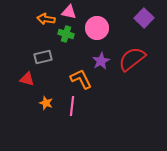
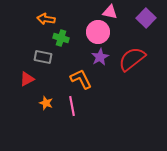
pink triangle: moved 41 px right
purple square: moved 2 px right
pink circle: moved 1 px right, 4 px down
green cross: moved 5 px left, 4 px down
gray rectangle: rotated 24 degrees clockwise
purple star: moved 1 px left, 4 px up
red triangle: rotated 42 degrees counterclockwise
pink line: rotated 18 degrees counterclockwise
